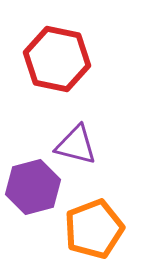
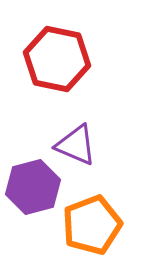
purple triangle: rotated 9 degrees clockwise
orange pentagon: moved 2 px left, 4 px up
